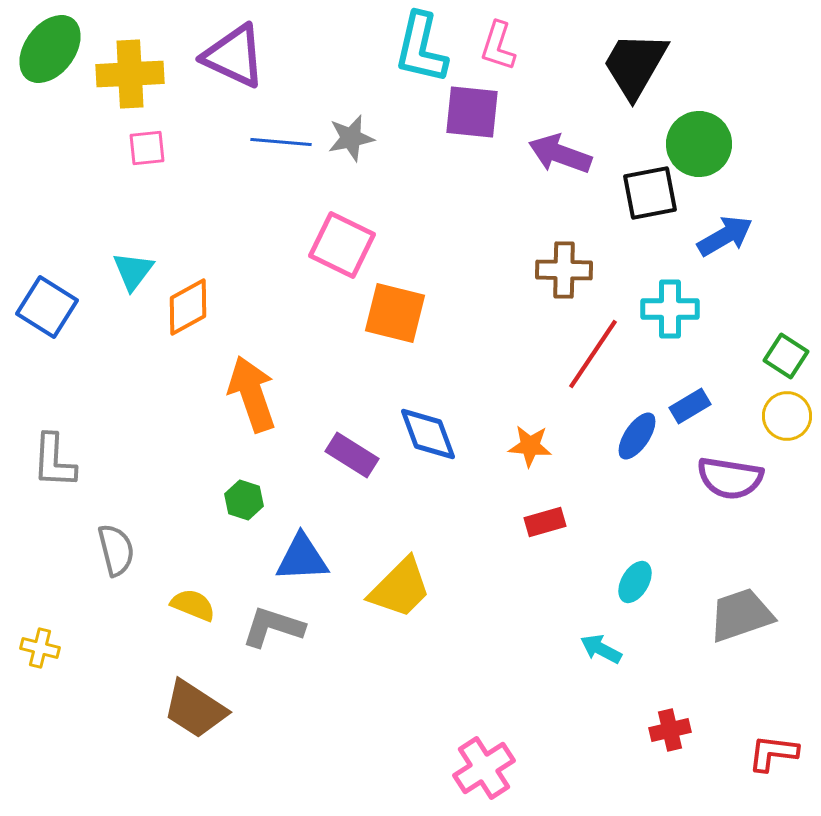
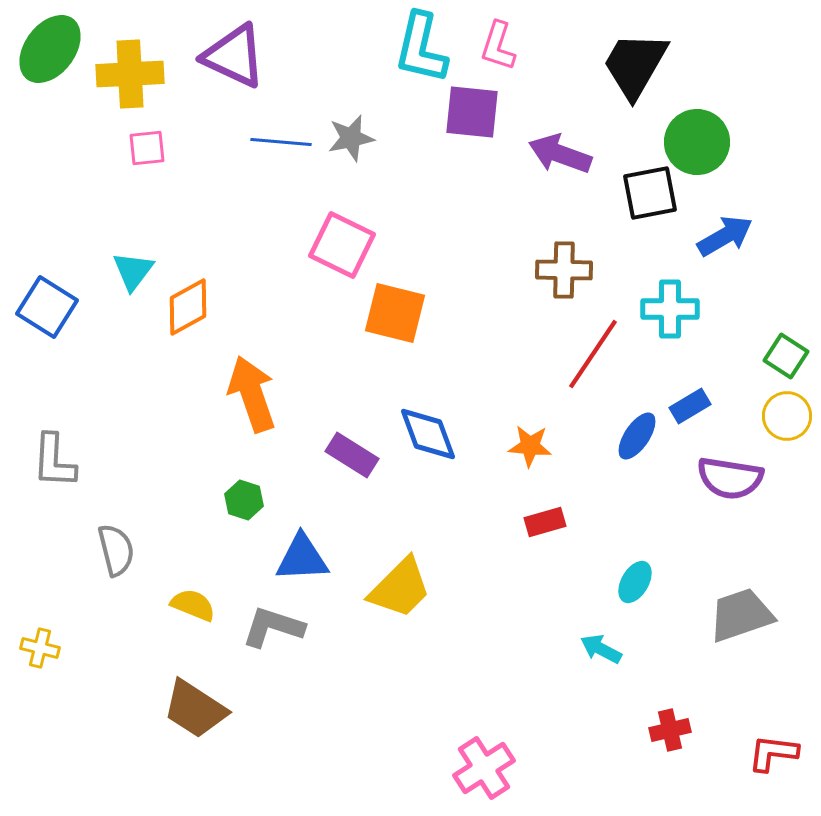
green circle at (699, 144): moved 2 px left, 2 px up
